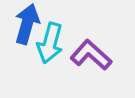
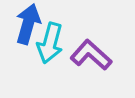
blue arrow: moved 1 px right
